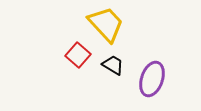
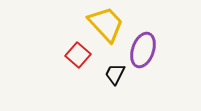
black trapezoid: moved 2 px right, 9 px down; rotated 95 degrees counterclockwise
purple ellipse: moved 9 px left, 29 px up
